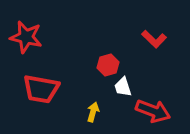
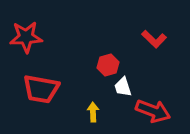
red star: rotated 16 degrees counterclockwise
yellow arrow: rotated 18 degrees counterclockwise
